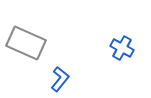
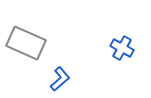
blue L-shape: rotated 10 degrees clockwise
